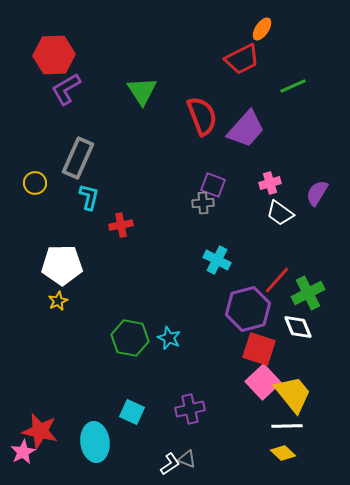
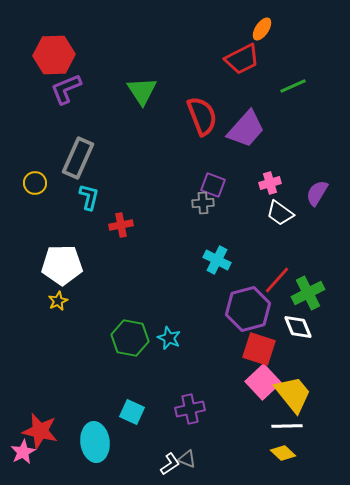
purple L-shape: rotated 8 degrees clockwise
